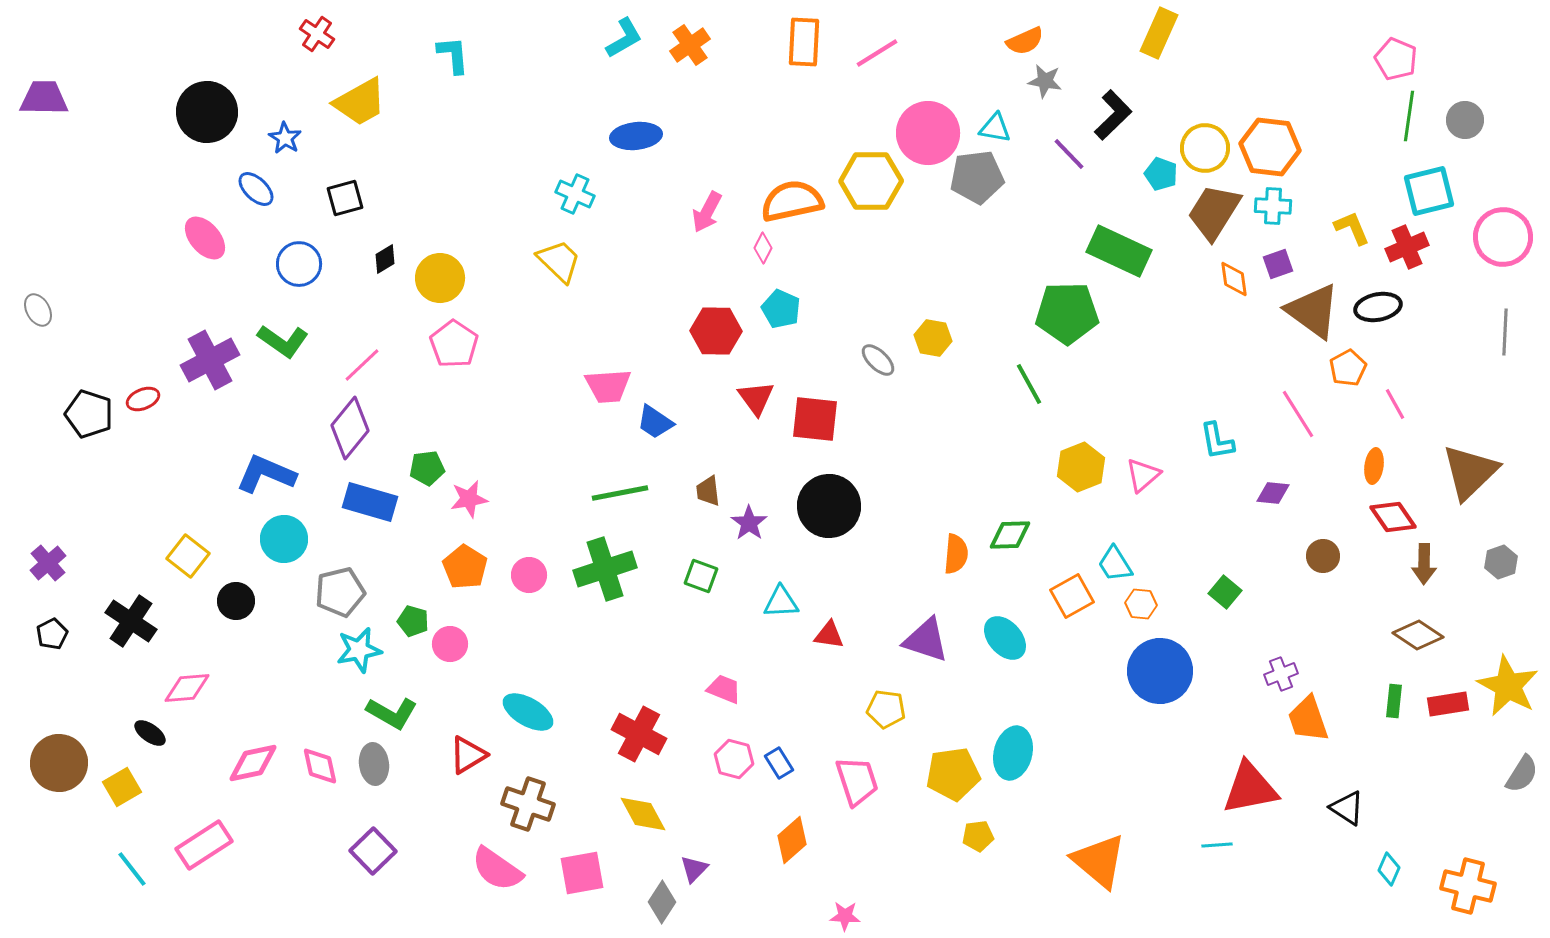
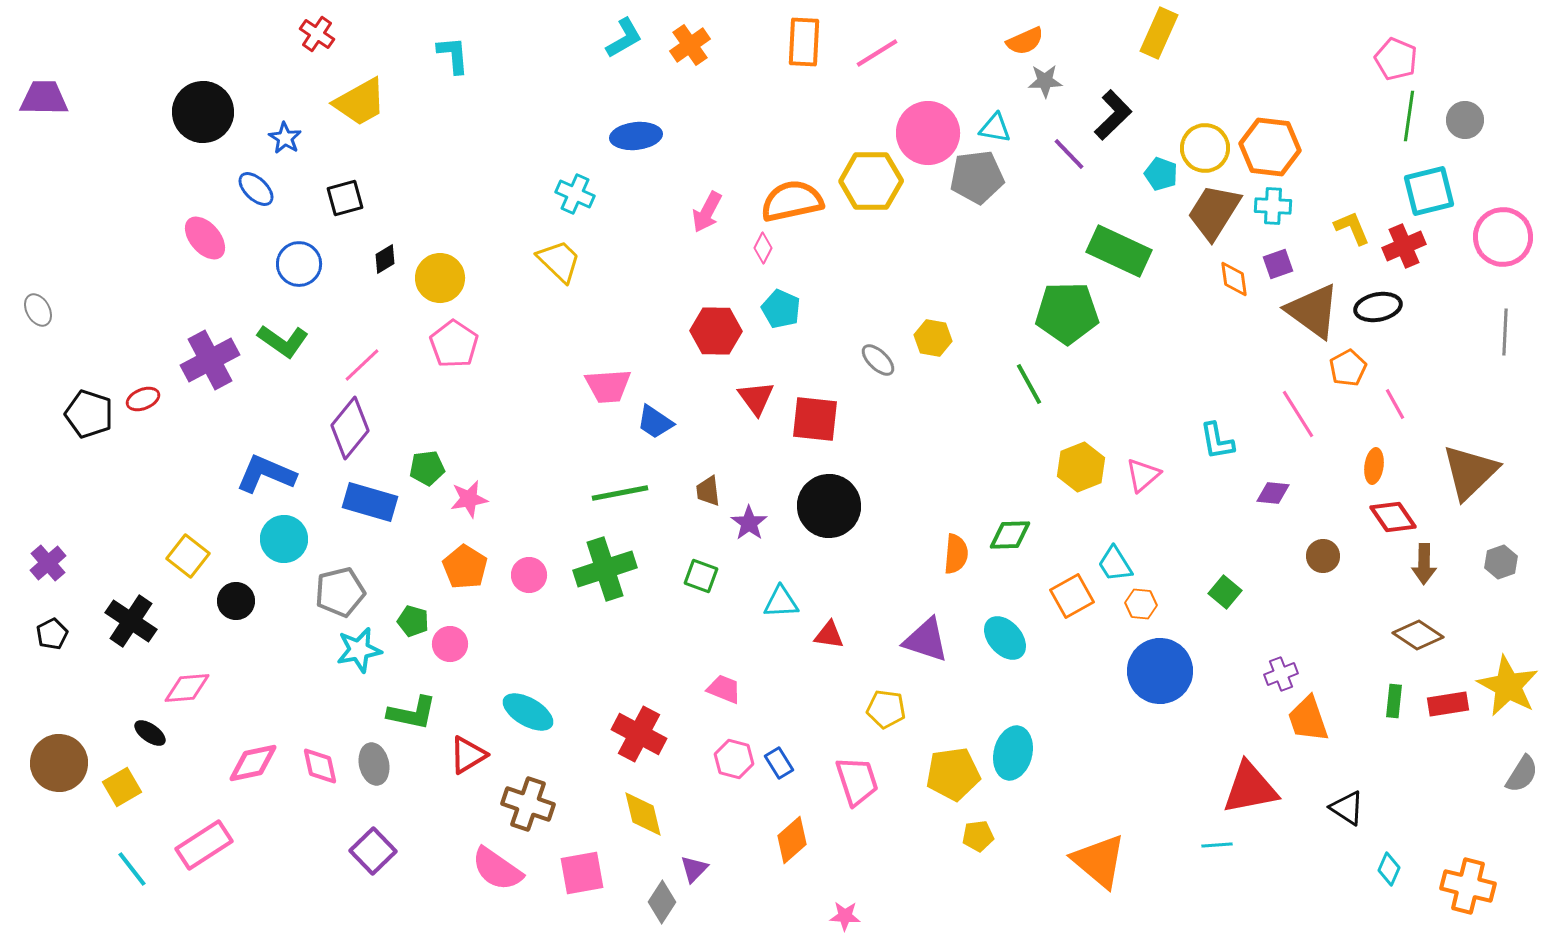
gray star at (1045, 81): rotated 12 degrees counterclockwise
black circle at (207, 112): moved 4 px left
red cross at (1407, 247): moved 3 px left, 1 px up
green L-shape at (392, 713): moved 20 px right; rotated 18 degrees counterclockwise
gray ellipse at (374, 764): rotated 6 degrees counterclockwise
yellow diamond at (643, 814): rotated 15 degrees clockwise
